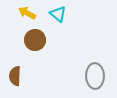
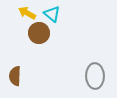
cyan triangle: moved 6 px left
brown circle: moved 4 px right, 7 px up
